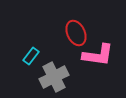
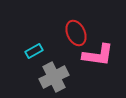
cyan rectangle: moved 3 px right, 5 px up; rotated 24 degrees clockwise
